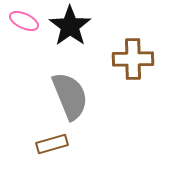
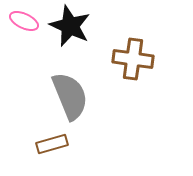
black star: rotated 12 degrees counterclockwise
brown cross: rotated 9 degrees clockwise
